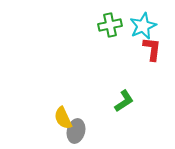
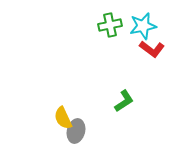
cyan star: rotated 12 degrees clockwise
red L-shape: rotated 120 degrees clockwise
